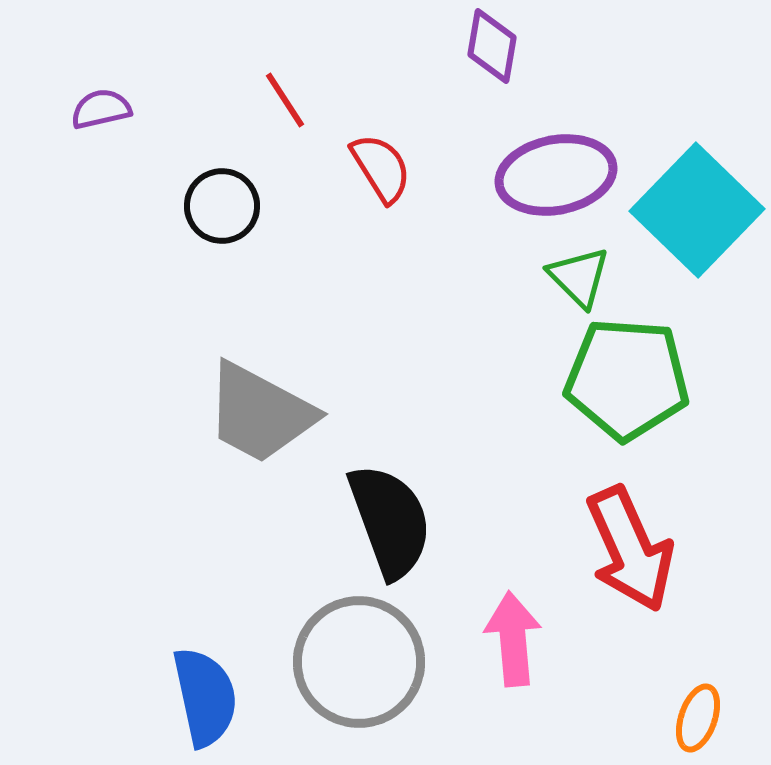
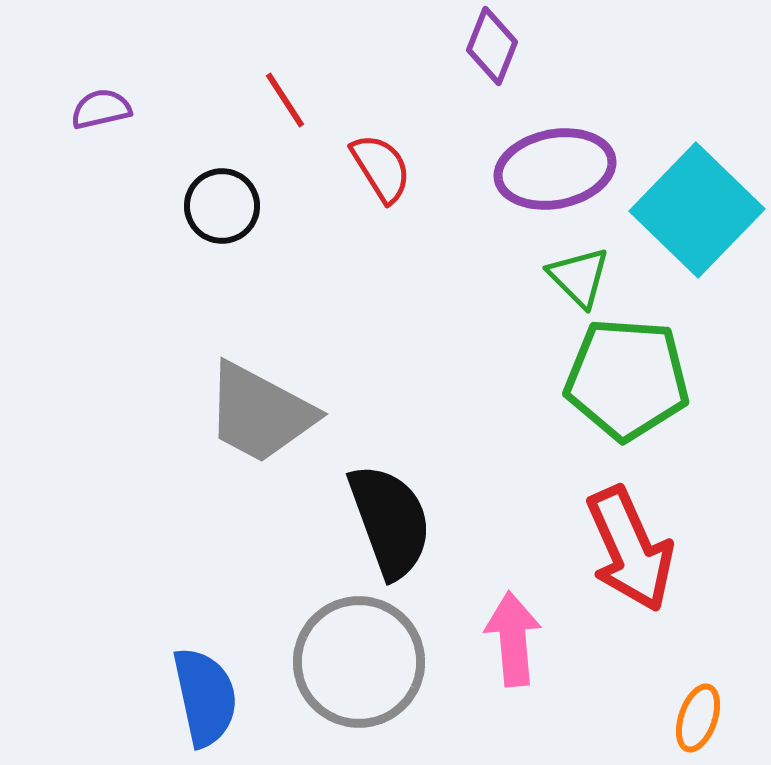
purple diamond: rotated 12 degrees clockwise
purple ellipse: moved 1 px left, 6 px up
